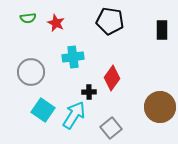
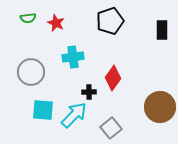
black pentagon: rotated 28 degrees counterclockwise
red diamond: moved 1 px right
cyan square: rotated 30 degrees counterclockwise
cyan arrow: rotated 12 degrees clockwise
